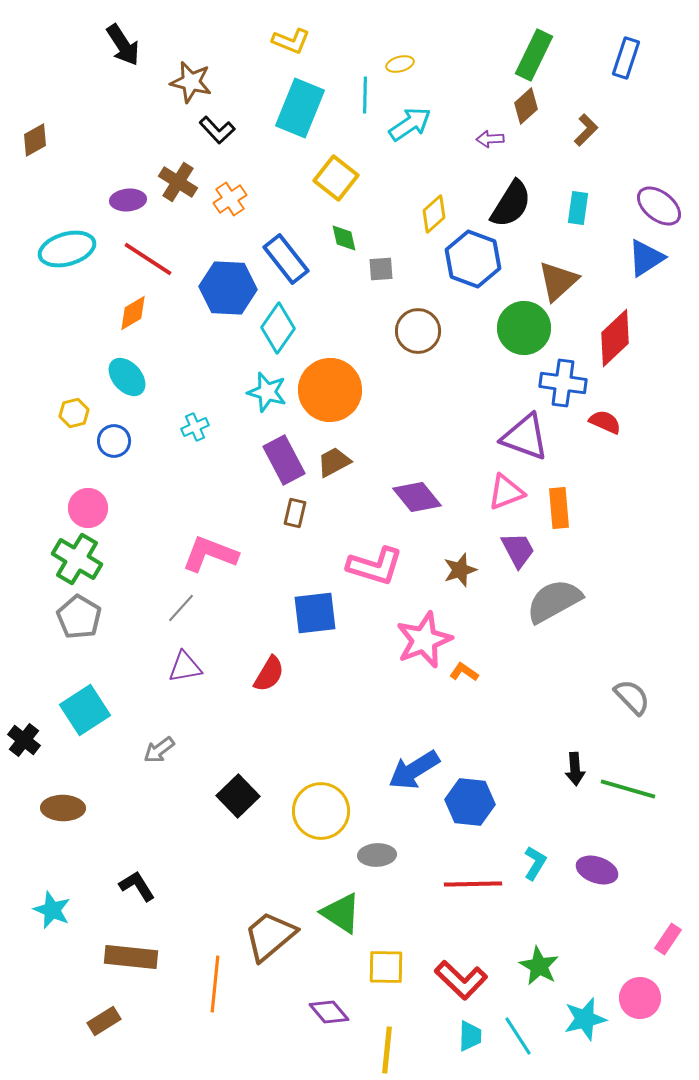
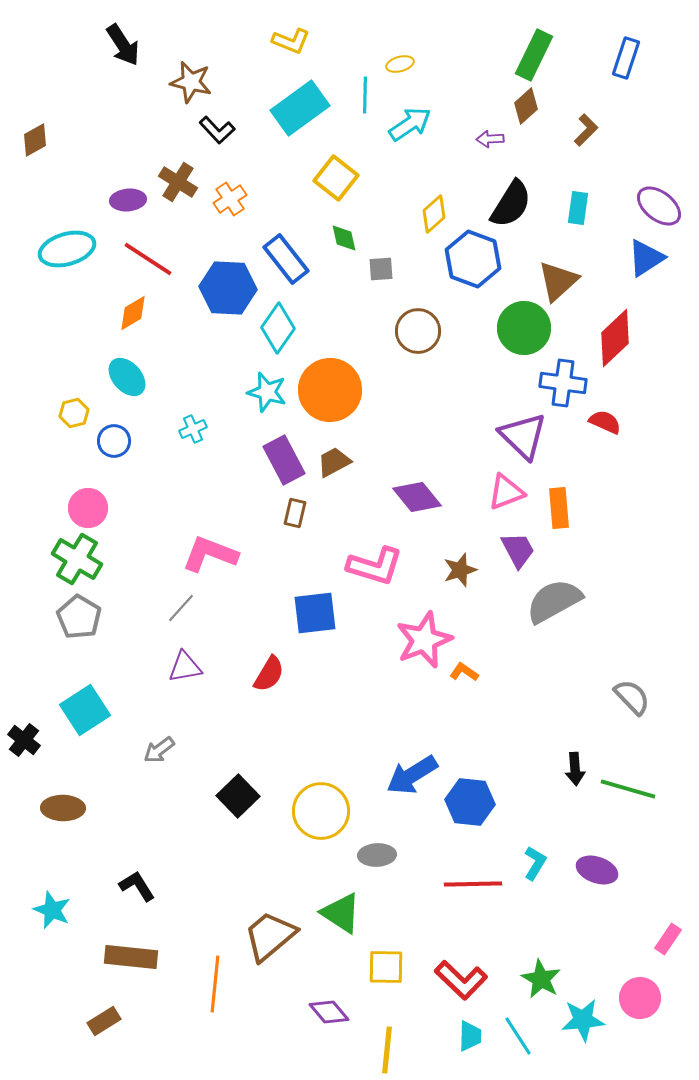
cyan rectangle at (300, 108): rotated 32 degrees clockwise
cyan cross at (195, 427): moved 2 px left, 2 px down
purple triangle at (525, 437): moved 2 px left, 1 px up; rotated 24 degrees clockwise
blue arrow at (414, 770): moved 2 px left, 5 px down
green star at (539, 966): moved 2 px right, 13 px down
cyan star at (585, 1019): moved 2 px left, 1 px down; rotated 9 degrees clockwise
